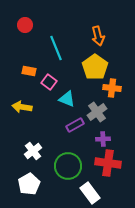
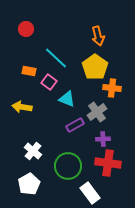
red circle: moved 1 px right, 4 px down
cyan line: moved 10 px down; rotated 25 degrees counterclockwise
white cross: rotated 12 degrees counterclockwise
